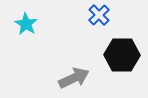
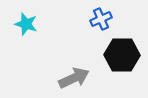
blue cross: moved 2 px right, 4 px down; rotated 20 degrees clockwise
cyan star: rotated 15 degrees counterclockwise
